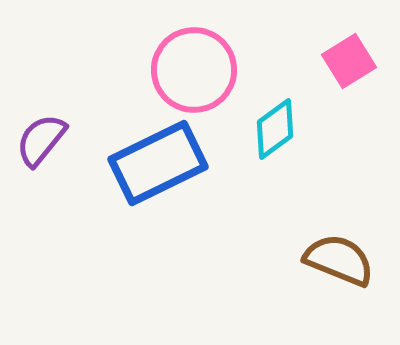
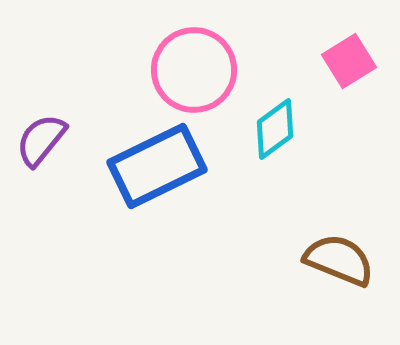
blue rectangle: moved 1 px left, 3 px down
